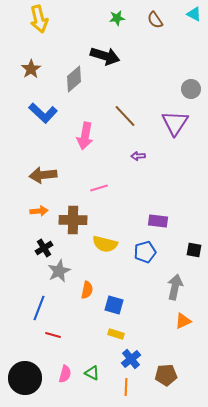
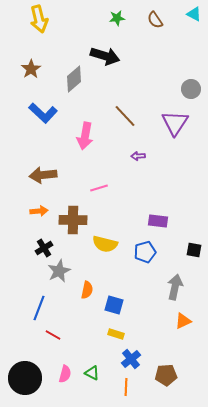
red line: rotated 14 degrees clockwise
